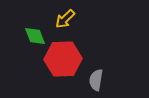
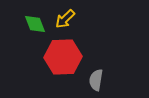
green diamond: moved 12 px up
red hexagon: moved 2 px up
